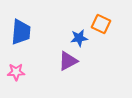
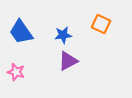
blue trapezoid: rotated 140 degrees clockwise
blue star: moved 16 px left, 3 px up
pink star: rotated 18 degrees clockwise
